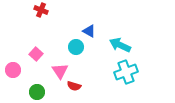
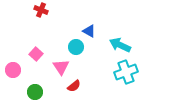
pink triangle: moved 1 px right, 4 px up
red semicircle: rotated 56 degrees counterclockwise
green circle: moved 2 px left
